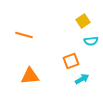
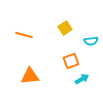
yellow square: moved 18 px left, 7 px down
